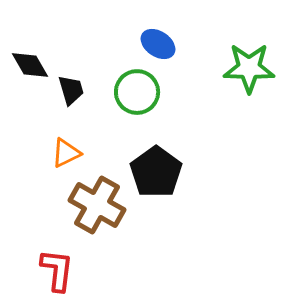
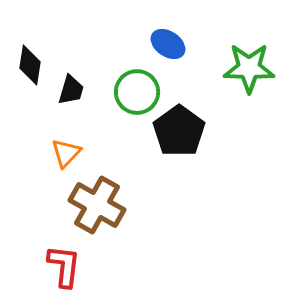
blue ellipse: moved 10 px right
black diamond: rotated 39 degrees clockwise
black trapezoid: rotated 32 degrees clockwise
orange triangle: rotated 20 degrees counterclockwise
black pentagon: moved 23 px right, 41 px up
red L-shape: moved 7 px right, 4 px up
